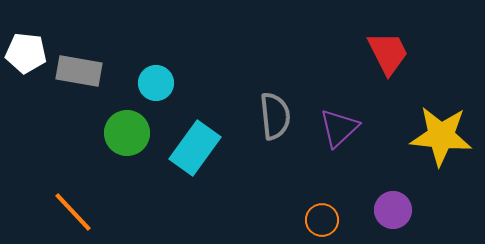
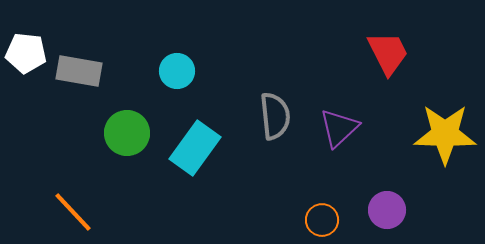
cyan circle: moved 21 px right, 12 px up
yellow star: moved 4 px right, 2 px up; rotated 4 degrees counterclockwise
purple circle: moved 6 px left
